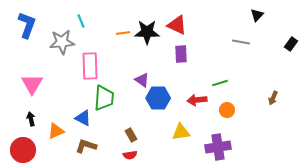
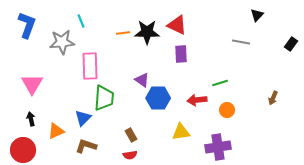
blue triangle: rotated 48 degrees clockwise
